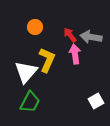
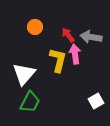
red arrow: moved 2 px left
yellow L-shape: moved 11 px right; rotated 10 degrees counterclockwise
white triangle: moved 2 px left, 2 px down
